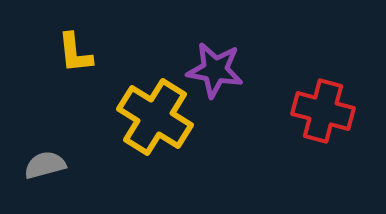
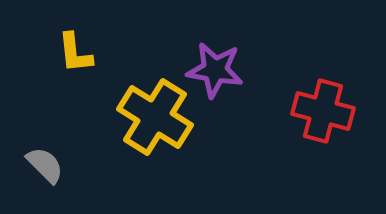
gray semicircle: rotated 60 degrees clockwise
